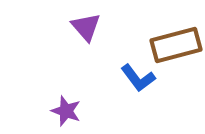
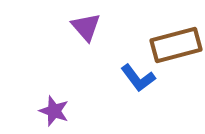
purple star: moved 12 px left
